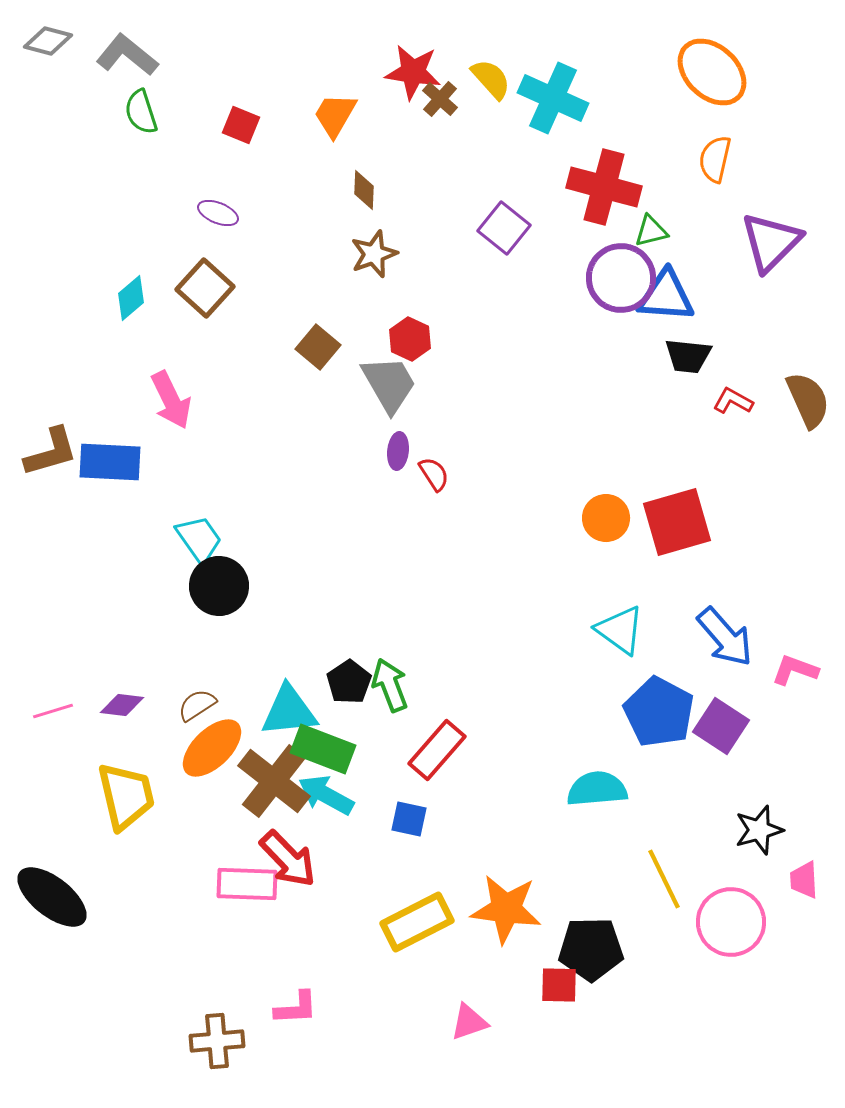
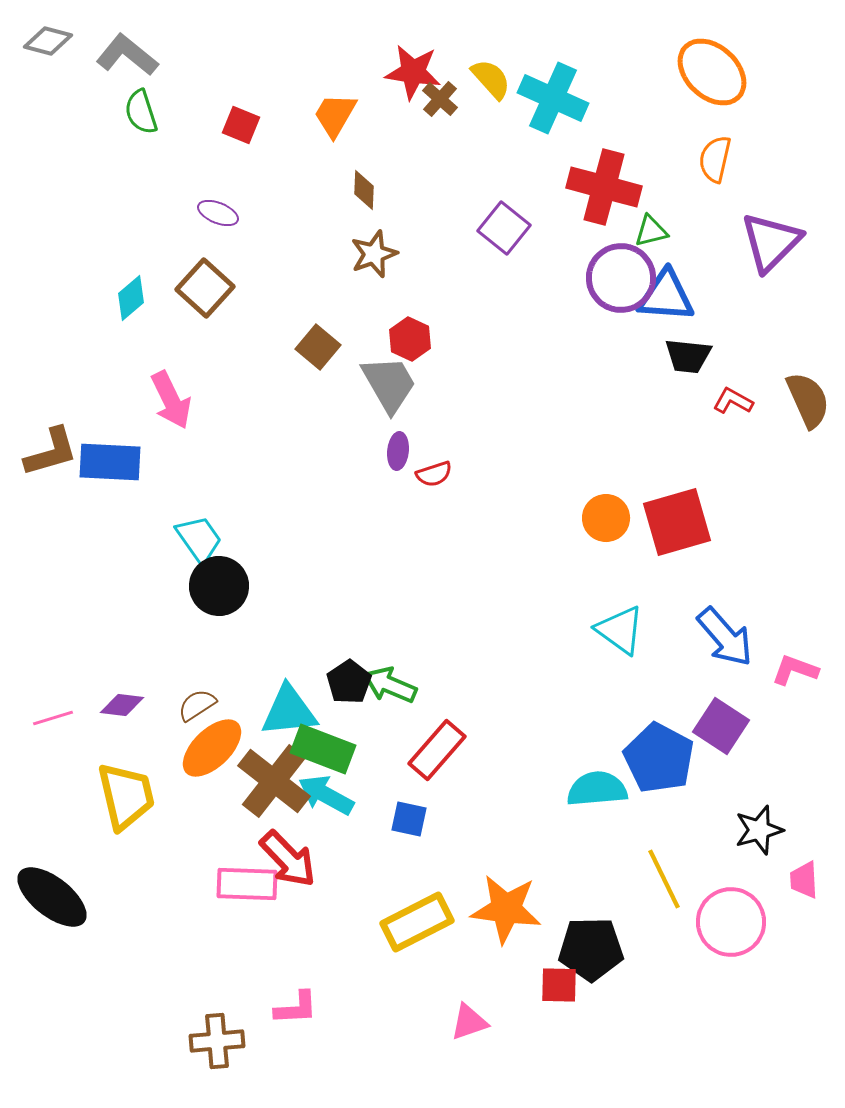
red semicircle at (434, 474): rotated 105 degrees clockwise
green arrow at (390, 685): rotated 46 degrees counterclockwise
pink line at (53, 711): moved 7 px down
blue pentagon at (659, 712): moved 46 px down
